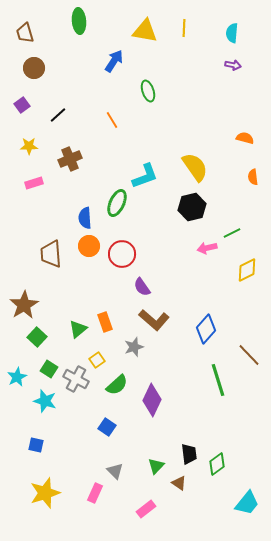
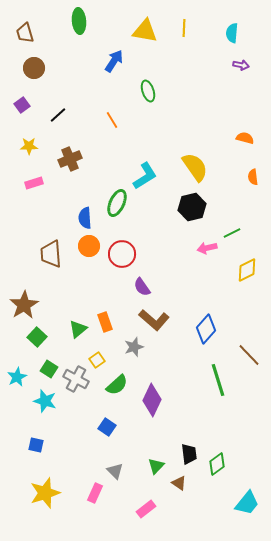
purple arrow at (233, 65): moved 8 px right
cyan L-shape at (145, 176): rotated 12 degrees counterclockwise
